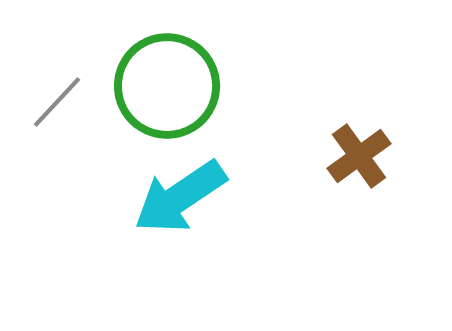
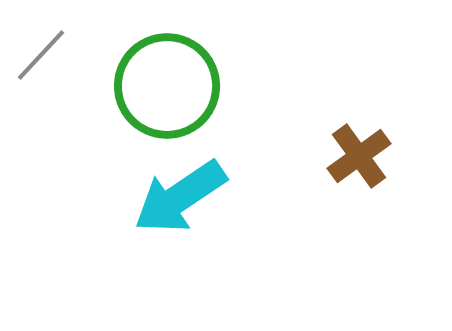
gray line: moved 16 px left, 47 px up
